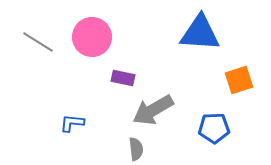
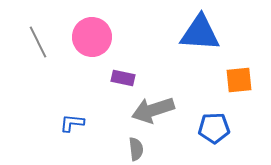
gray line: rotated 32 degrees clockwise
orange square: rotated 12 degrees clockwise
gray arrow: rotated 12 degrees clockwise
